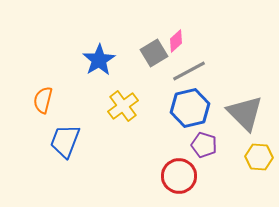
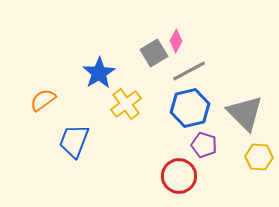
pink diamond: rotated 20 degrees counterclockwise
blue star: moved 13 px down
orange semicircle: rotated 40 degrees clockwise
yellow cross: moved 3 px right, 2 px up
blue trapezoid: moved 9 px right
